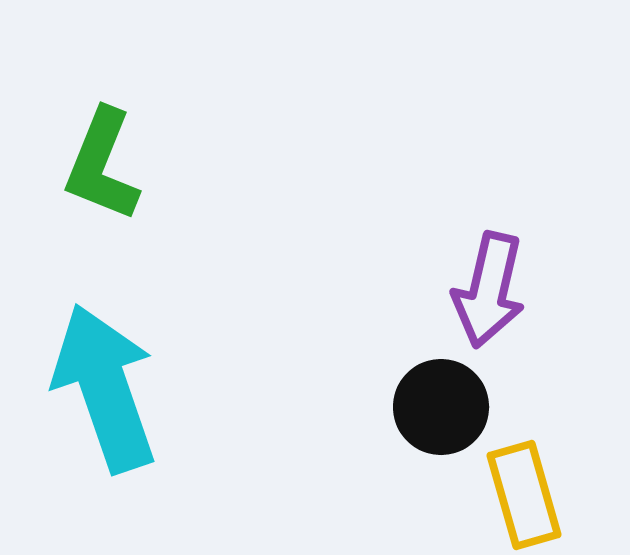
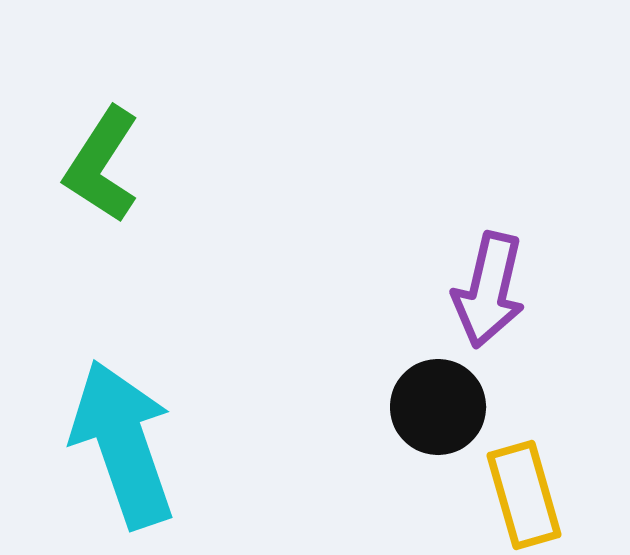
green L-shape: rotated 11 degrees clockwise
cyan arrow: moved 18 px right, 56 px down
black circle: moved 3 px left
